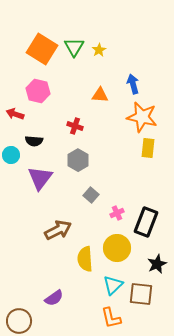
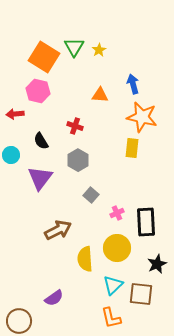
orange square: moved 2 px right, 8 px down
red arrow: rotated 24 degrees counterclockwise
black semicircle: moved 7 px right; rotated 54 degrees clockwise
yellow rectangle: moved 16 px left
black rectangle: rotated 24 degrees counterclockwise
